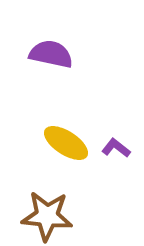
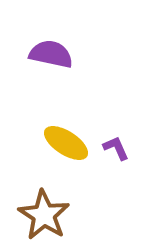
purple L-shape: rotated 28 degrees clockwise
brown star: moved 3 px left, 1 px up; rotated 27 degrees clockwise
